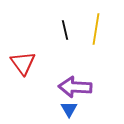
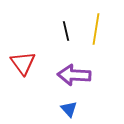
black line: moved 1 px right, 1 px down
purple arrow: moved 1 px left, 12 px up
blue triangle: rotated 12 degrees counterclockwise
